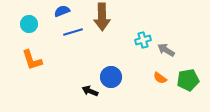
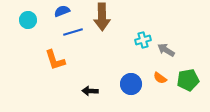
cyan circle: moved 1 px left, 4 px up
orange L-shape: moved 23 px right
blue circle: moved 20 px right, 7 px down
black arrow: rotated 21 degrees counterclockwise
